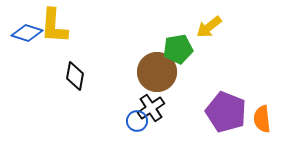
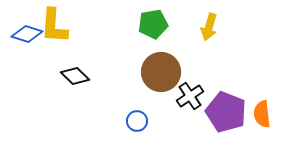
yellow arrow: rotated 36 degrees counterclockwise
blue diamond: moved 1 px down
green pentagon: moved 25 px left, 25 px up
brown circle: moved 4 px right
black diamond: rotated 56 degrees counterclockwise
black cross: moved 39 px right, 12 px up
orange semicircle: moved 5 px up
